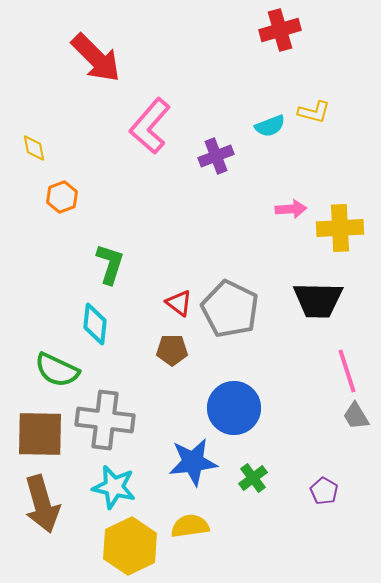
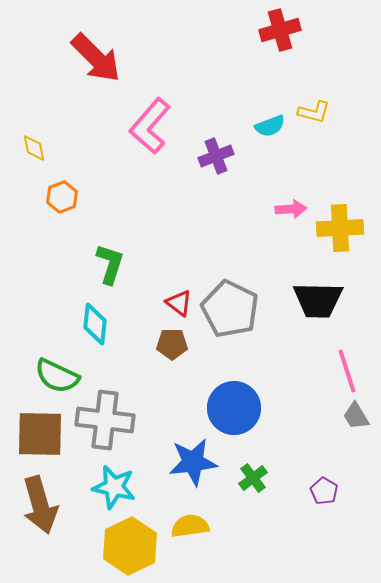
brown pentagon: moved 6 px up
green semicircle: moved 6 px down
brown arrow: moved 2 px left, 1 px down
